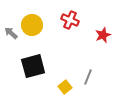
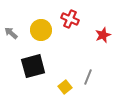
red cross: moved 1 px up
yellow circle: moved 9 px right, 5 px down
